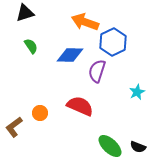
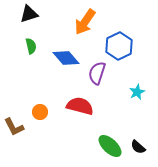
black triangle: moved 4 px right, 1 px down
orange arrow: rotated 76 degrees counterclockwise
blue hexagon: moved 6 px right, 4 px down
green semicircle: rotated 21 degrees clockwise
blue diamond: moved 4 px left, 3 px down; rotated 48 degrees clockwise
purple semicircle: moved 2 px down
red semicircle: rotated 8 degrees counterclockwise
orange circle: moved 1 px up
brown L-shape: rotated 80 degrees counterclockwise
black semicircle: rotated 21 degrees clockwise
